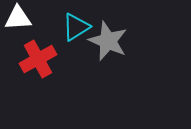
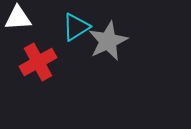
gray star: rotated 24 degrees clockwise
red cross: moved 3 px down
